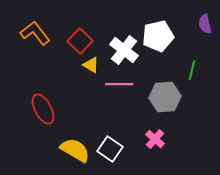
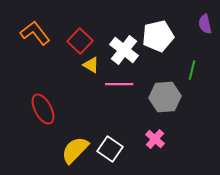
yellow semicircle: rotated 76 degrees counterclockwise
